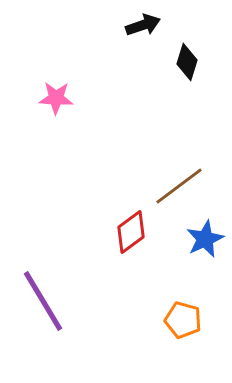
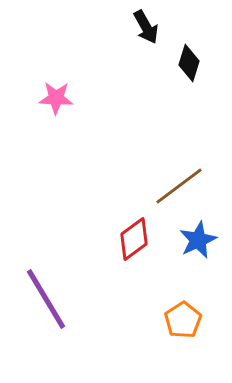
black arrow: moved 3 px right, 2 px down; rotated 80 degrees clockwise
black diamond: moved 2 px right, 1 px down
red diamond: moved 3 px right, 7 px down
blue star: moved 7 px left, 1 px down
purple line: moved 3 px right, 2 px up
orange pentagon: rotated 24 degrees clockwise
